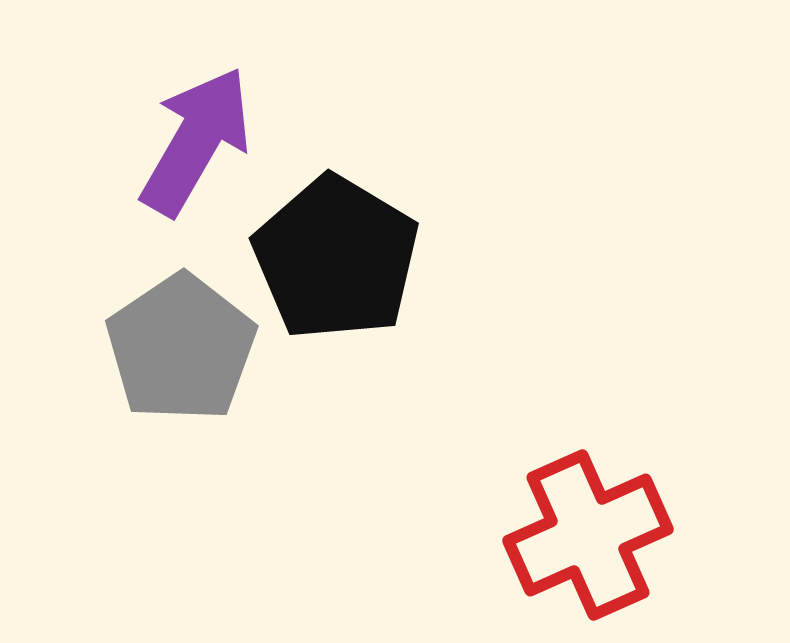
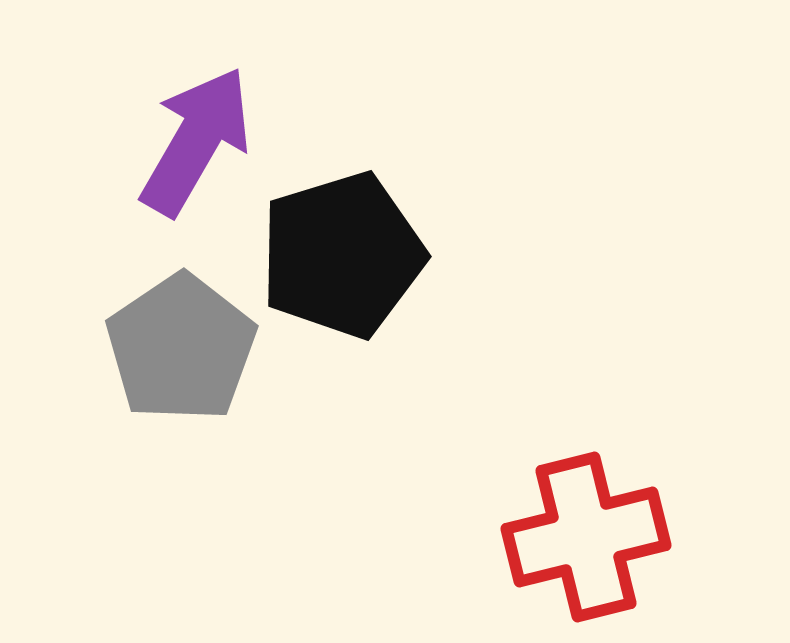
black pentagon: moved 6 px right, 3 px up; rotated 24 degrees clockwise
red cross: moved 2 px left, 2 px down; rotated 10 degrees clockwise
